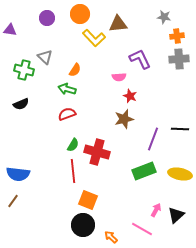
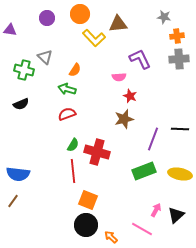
black circle: moved 3 px right
